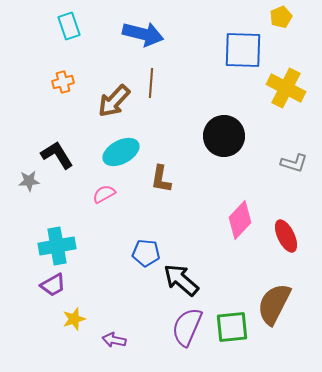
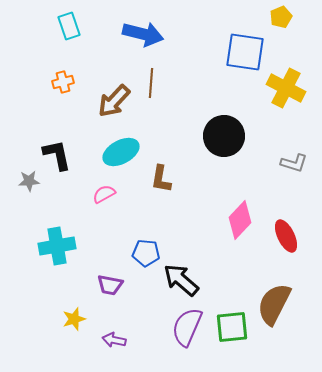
blue square: moved 2 px right, 2 px down; rotated 6 degrees clockwise
black L-shape: rotated 20 degrees clockwise
purple trapezoid: moved 57 px right; rotated 40 degrees clockwise
